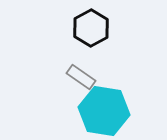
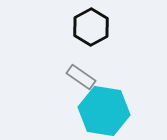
black hexagon: moved 1 px up
